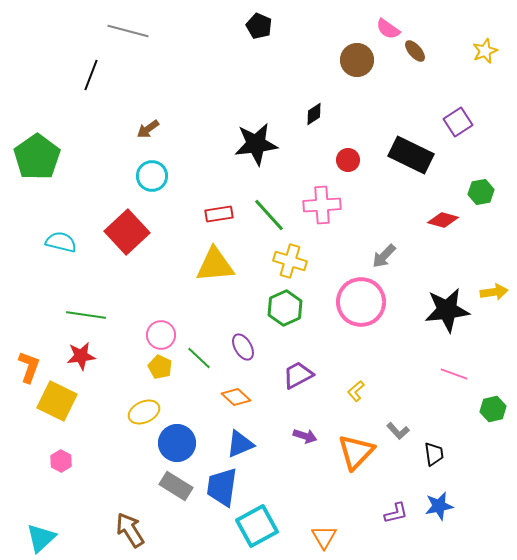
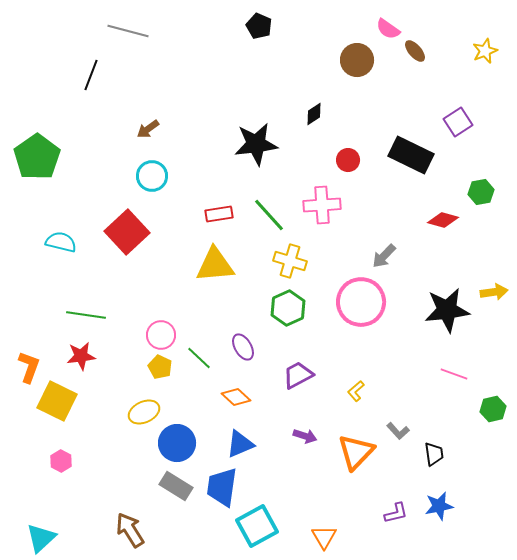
green hexagon at (285, 308): moved 3 px right
